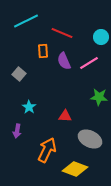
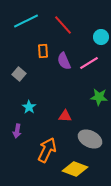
red line: moved 1 px right, 8 px up; rotated 25 degrees clockwise
